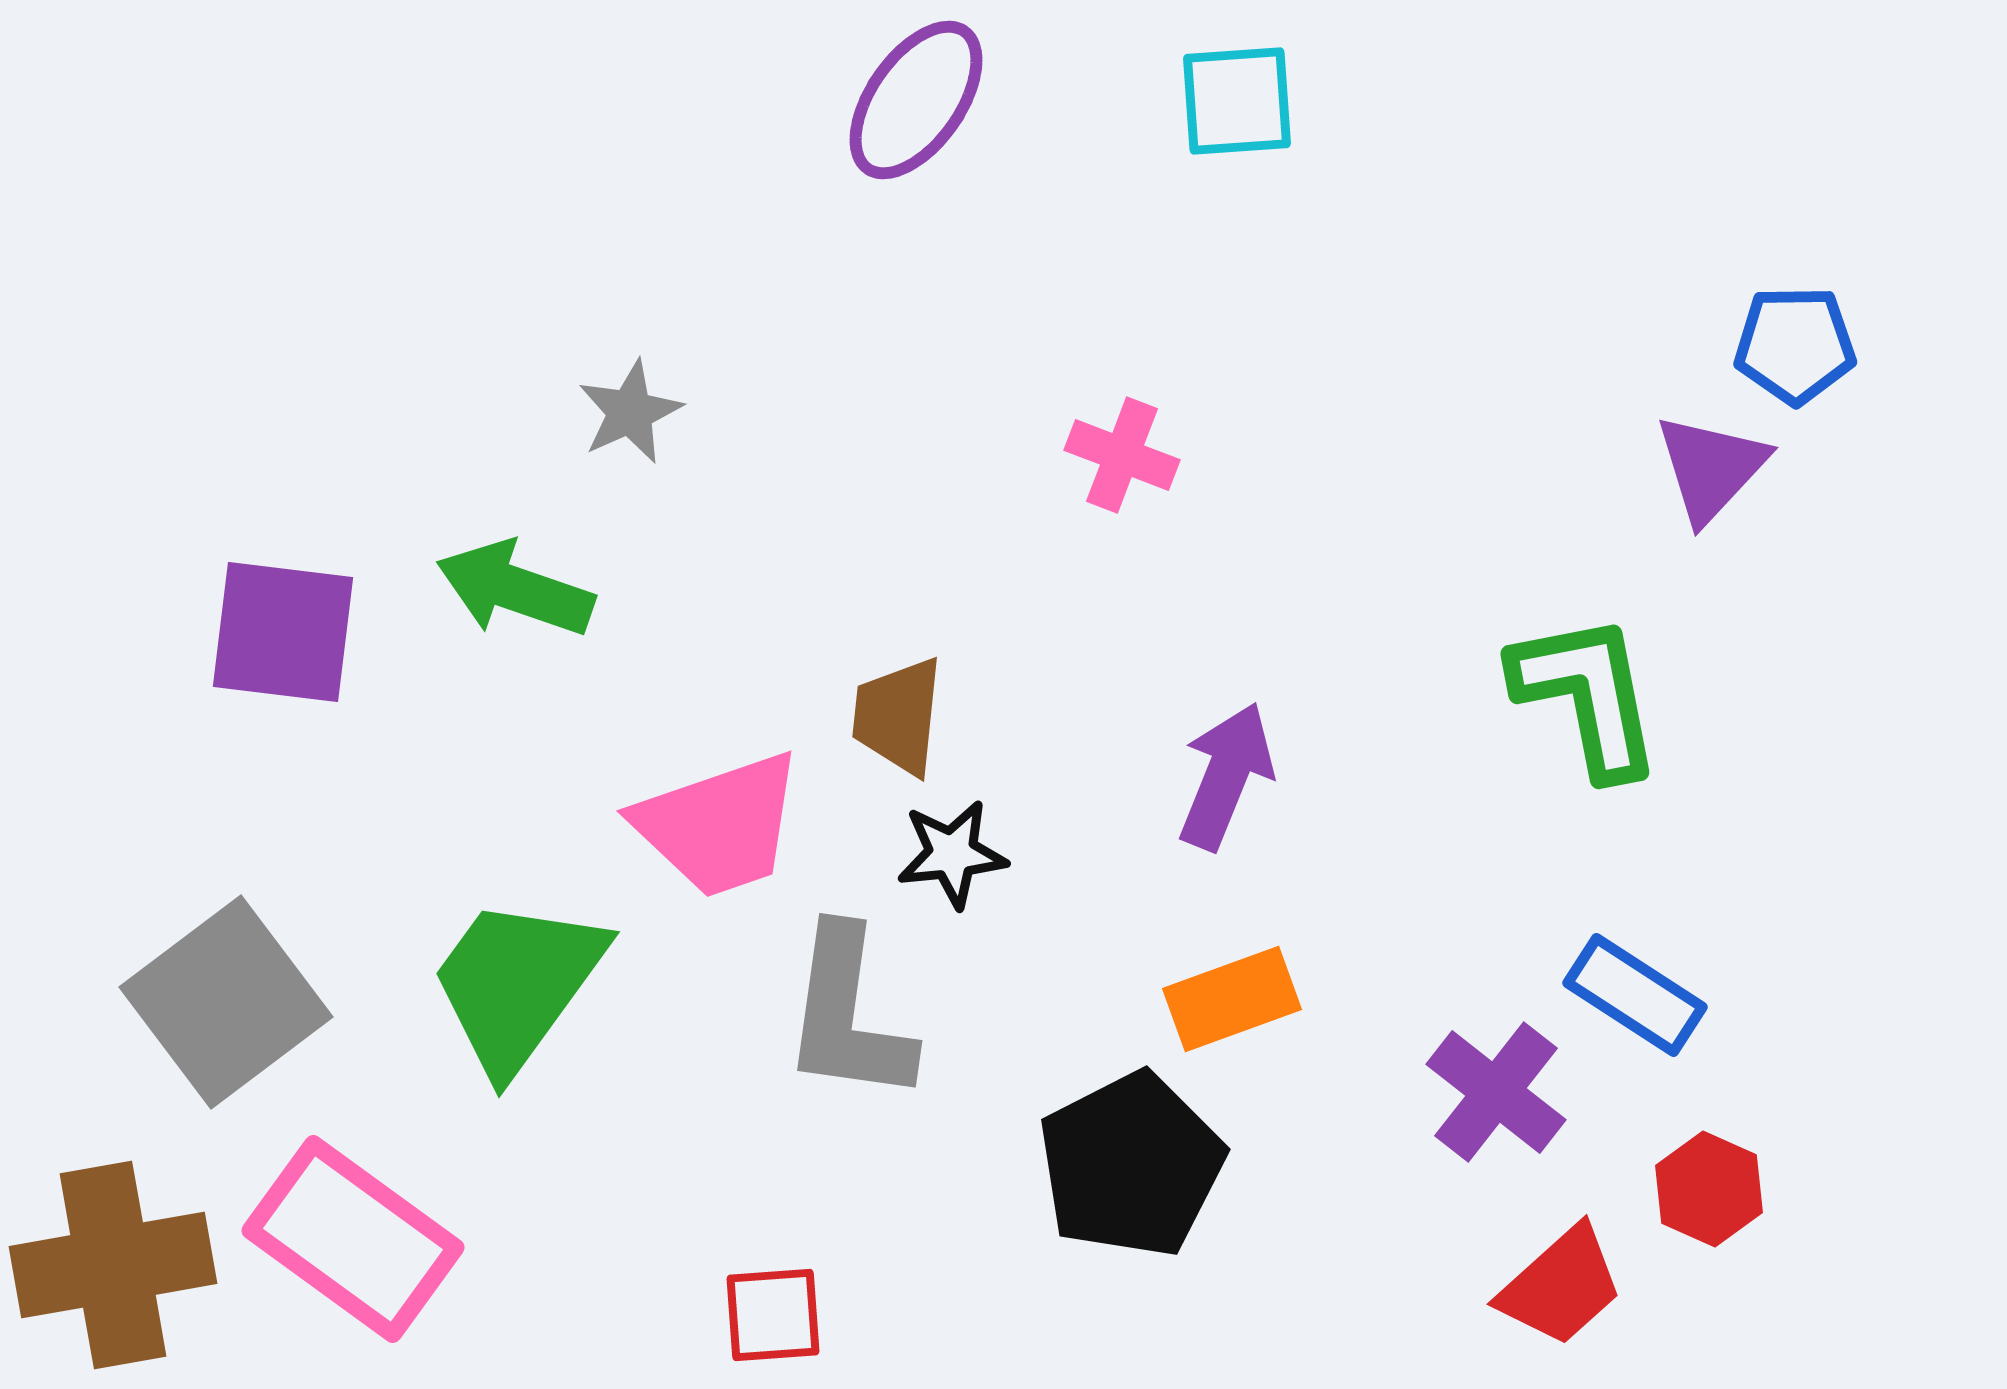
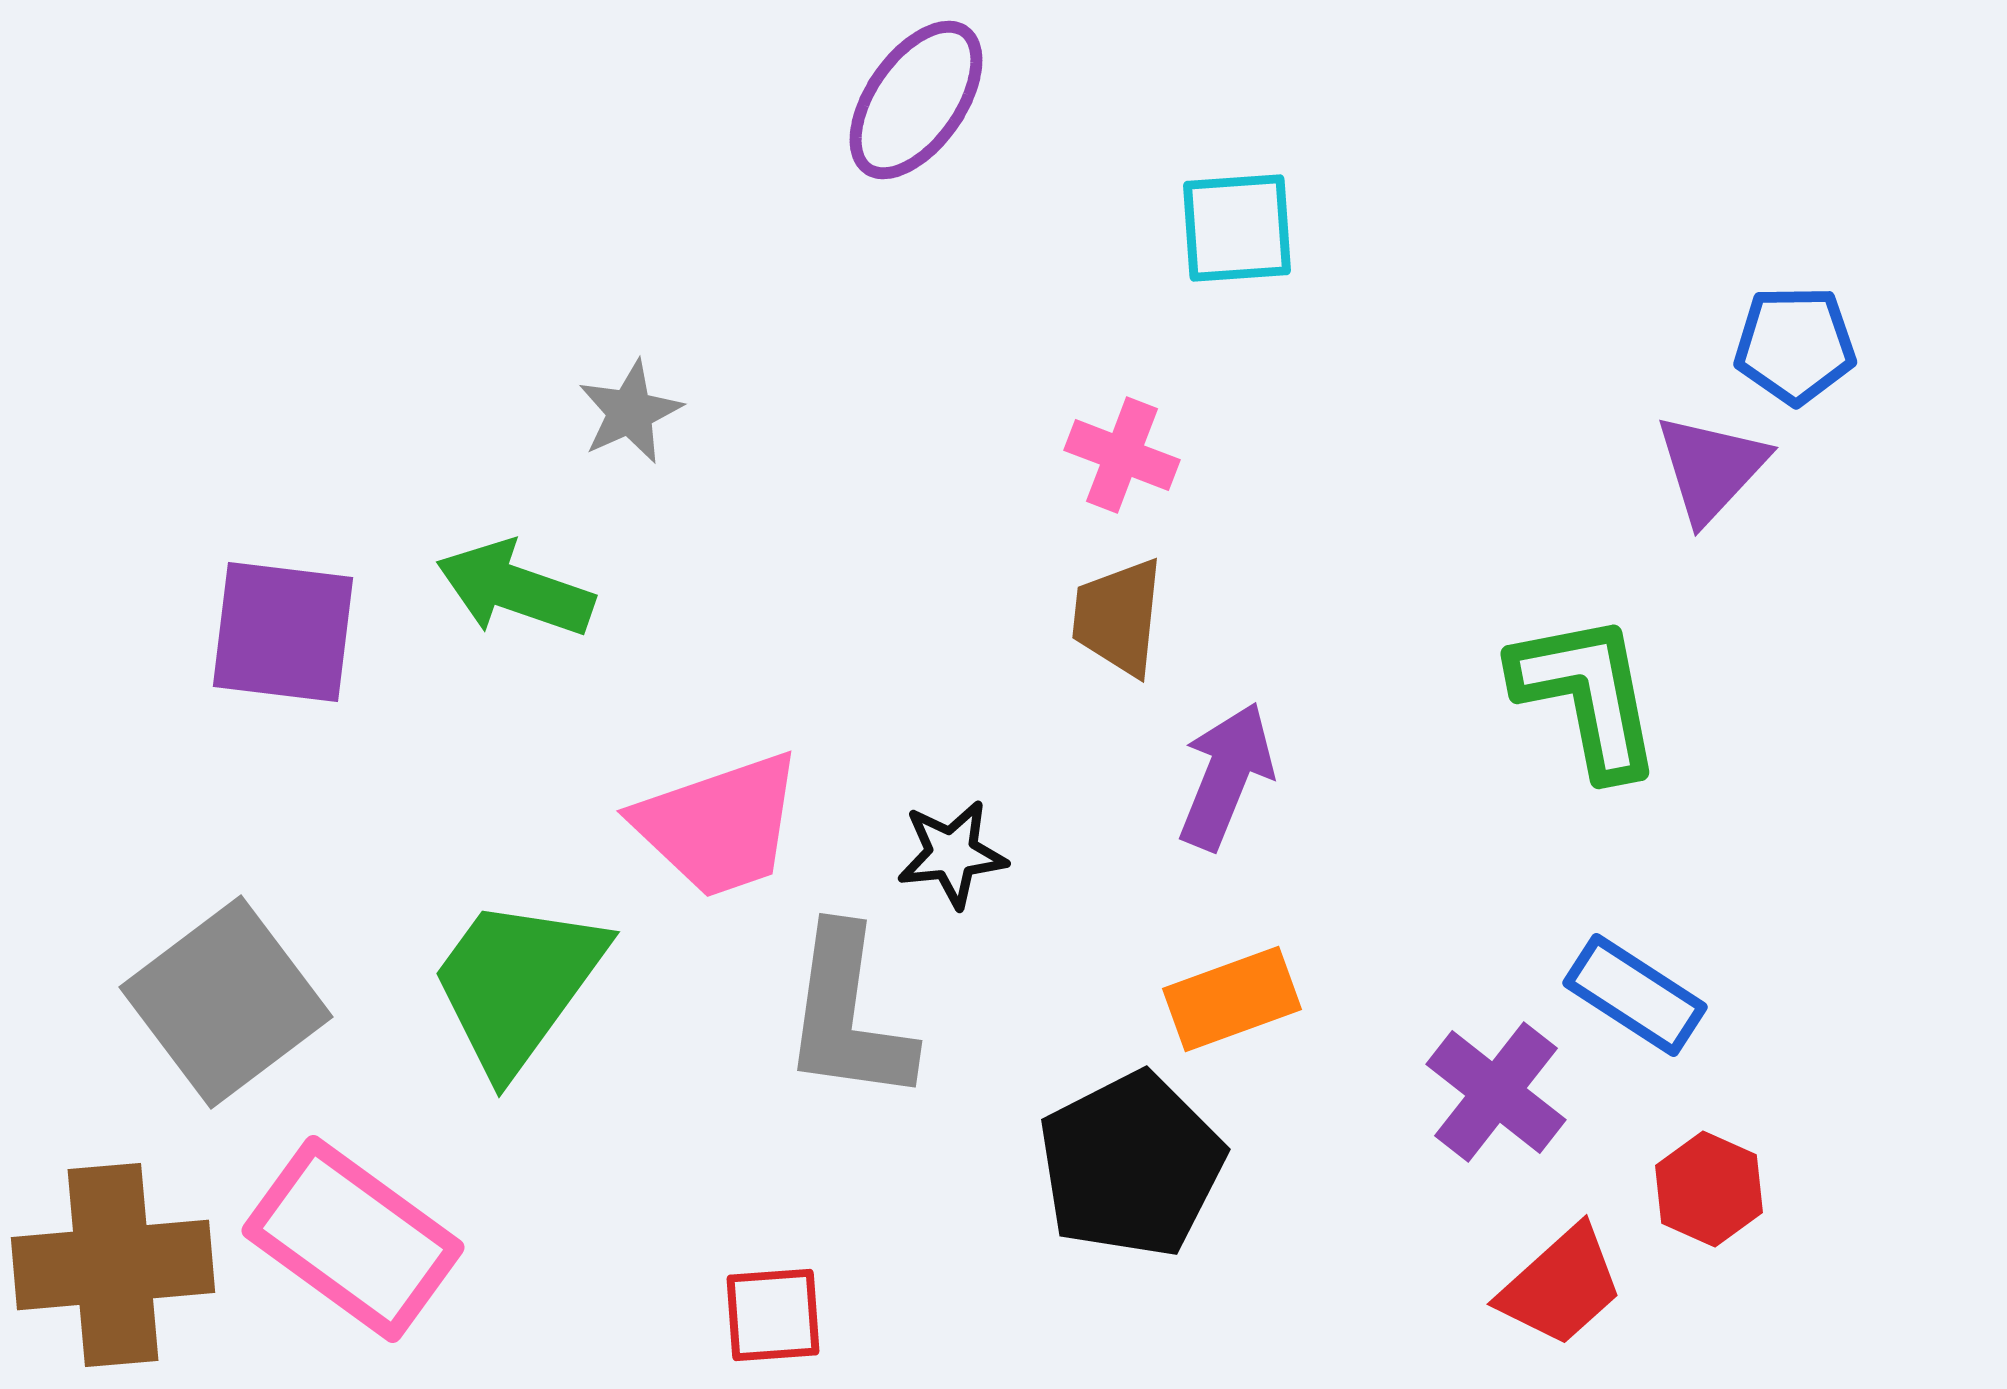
cyan square: moved 127 px down
brown trapezoid: moved 220 px right, 99 px up
brown cross: rotated 5 degrees clockwise
